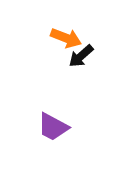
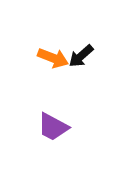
orange arrow: moved 13 px left, 20 px down
